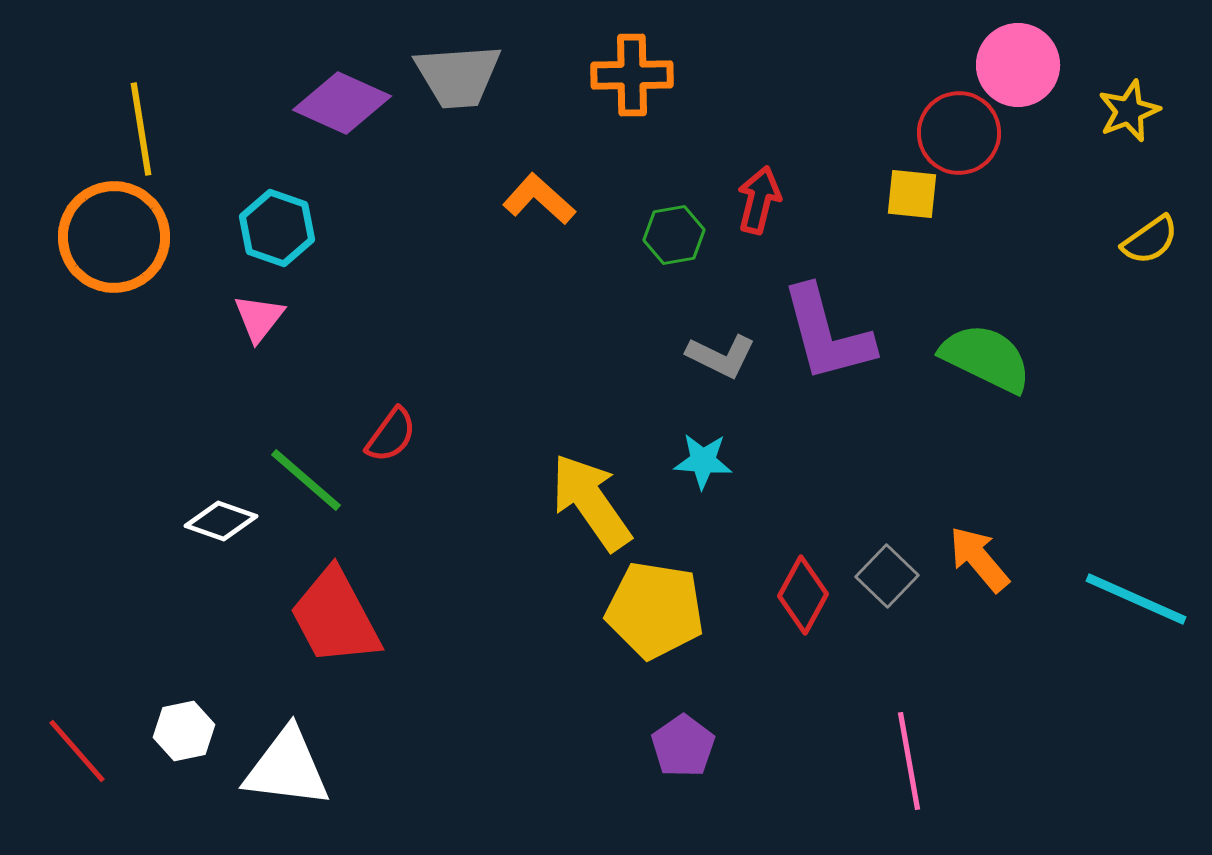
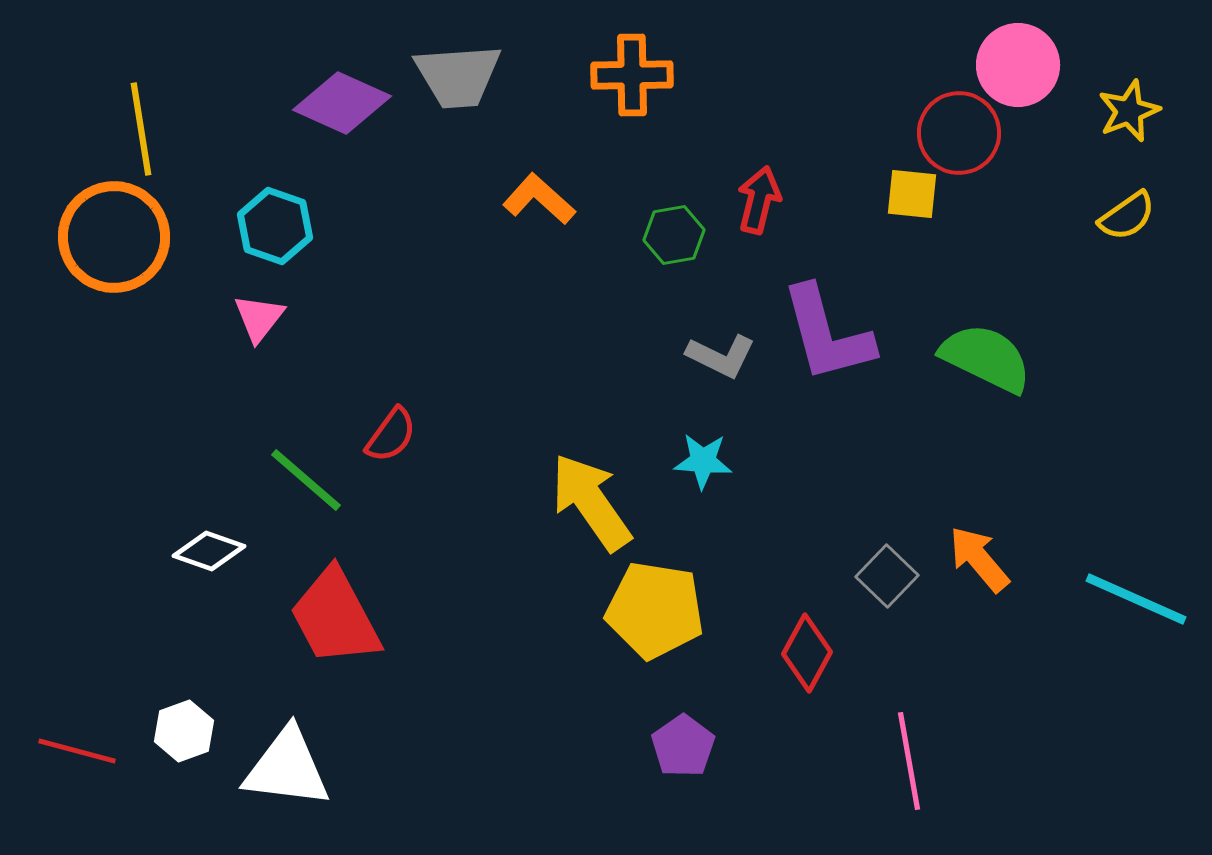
cyan hexagon: moved 2 px left, 2 px up
yellow semicircle: moved 23 px left, 24 px up
white diamond: moved 12 px left, 30 px down
red diamond: moved 4 px right, 58 px down
white hexagon: rotated 8 degrees counterclockwise
red line: rotated 34 degrees counterclockwise
